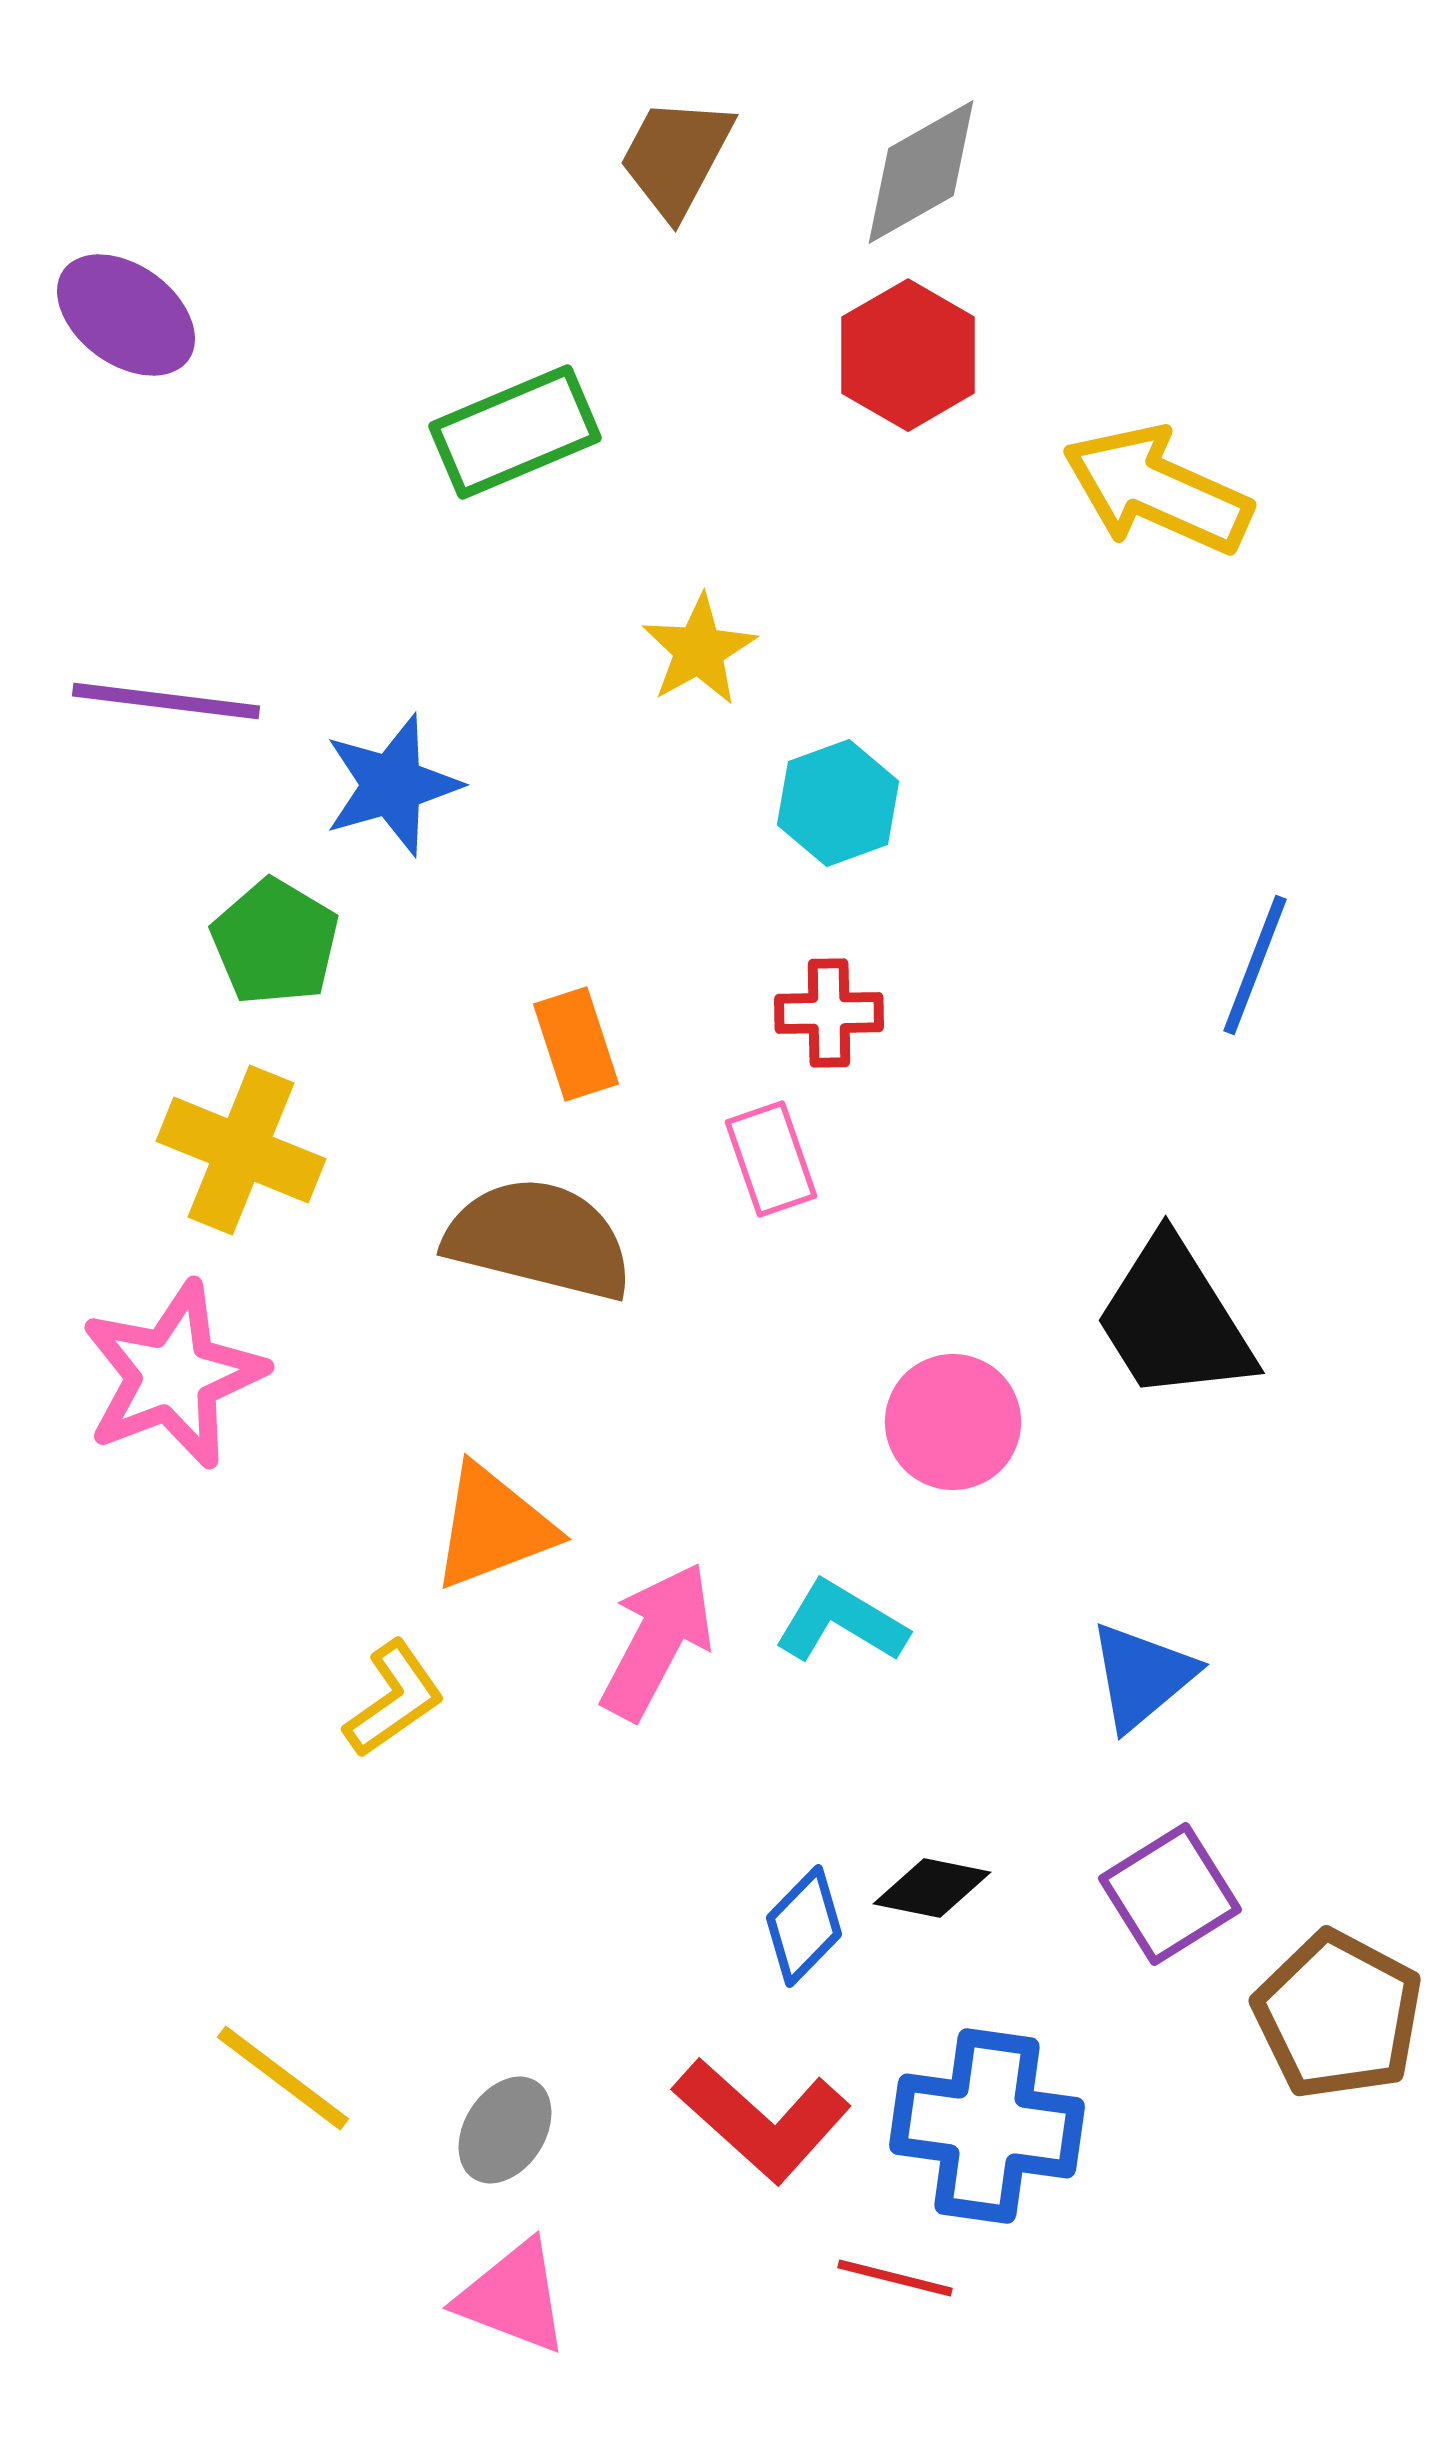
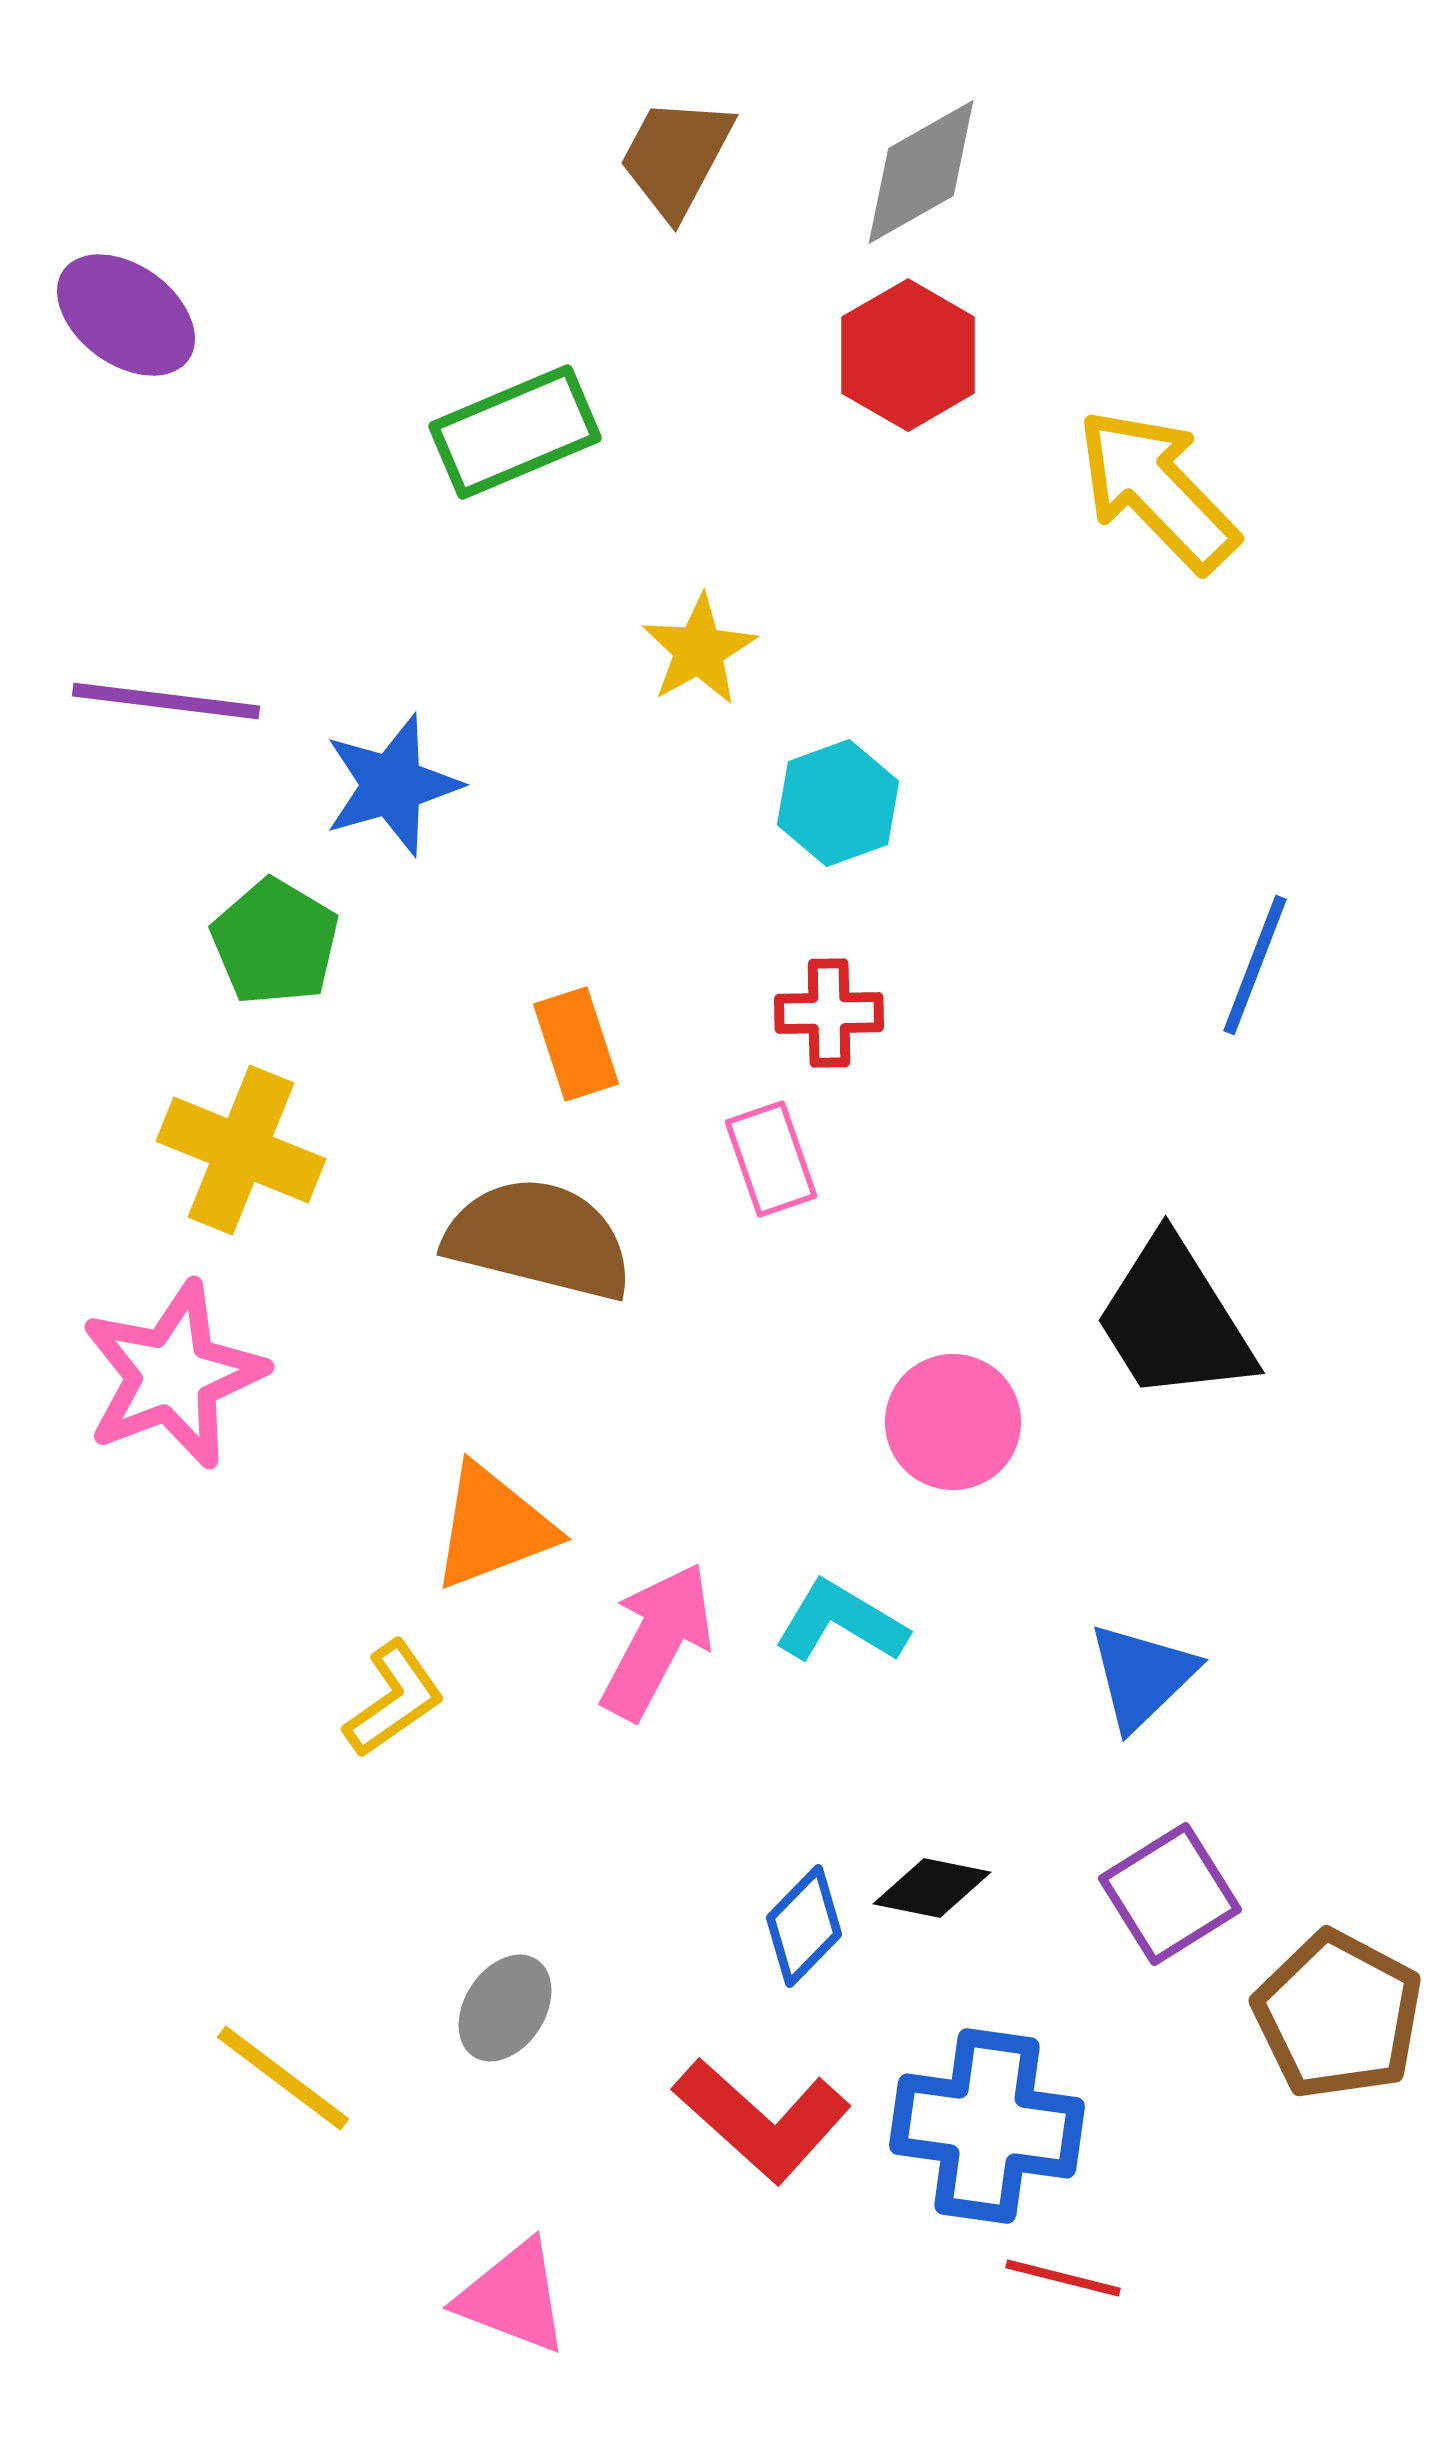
yellow arrow: rotated 22 degrees clockwise
blue triangle: rotated 4 degrees counterclockwise
gray ellipse: moved 122 px up
red line: moved 168 px right
